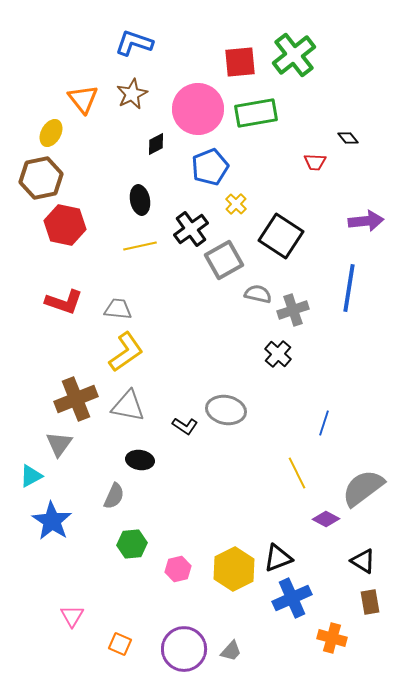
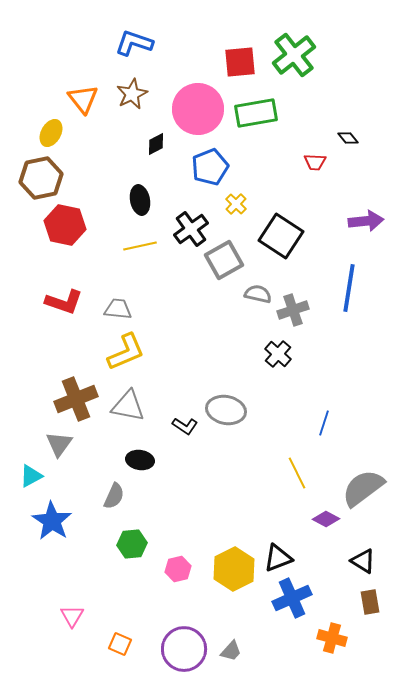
yellow L-shape at (126, 352): rotated 12 degrees clockwise
